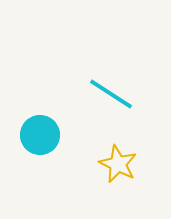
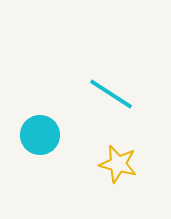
yellow star: rotated 12 degrees counterclockwise
